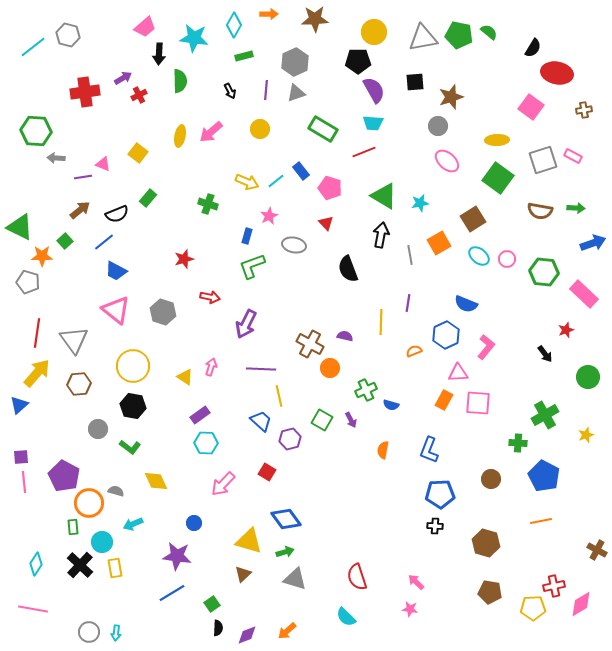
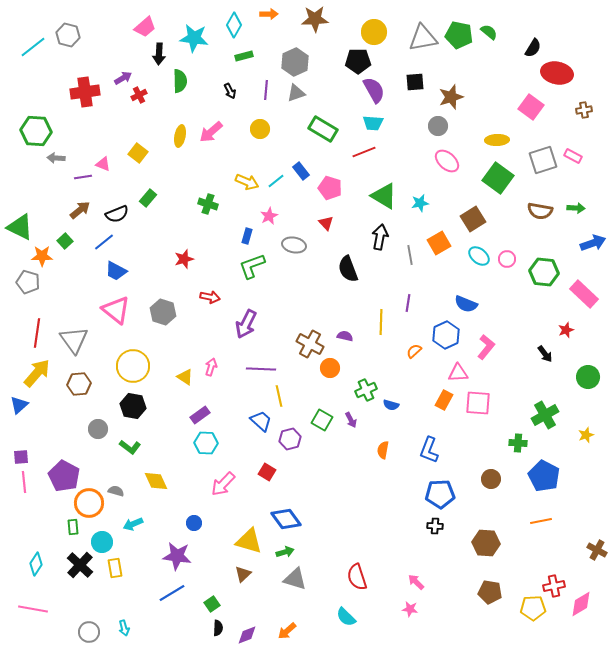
black arrow at (381, 235): moved 1 px left, 2 px down
orange semicircle at (414, 351): rotated 21 degrees counterclockwise
brown hexagon at (486, 543): rotated 12 degrees counterclockwise
cyan arrow at (116, 633): moved 8 px right, 5 px up; rotated 21 degrees counterclockwise
